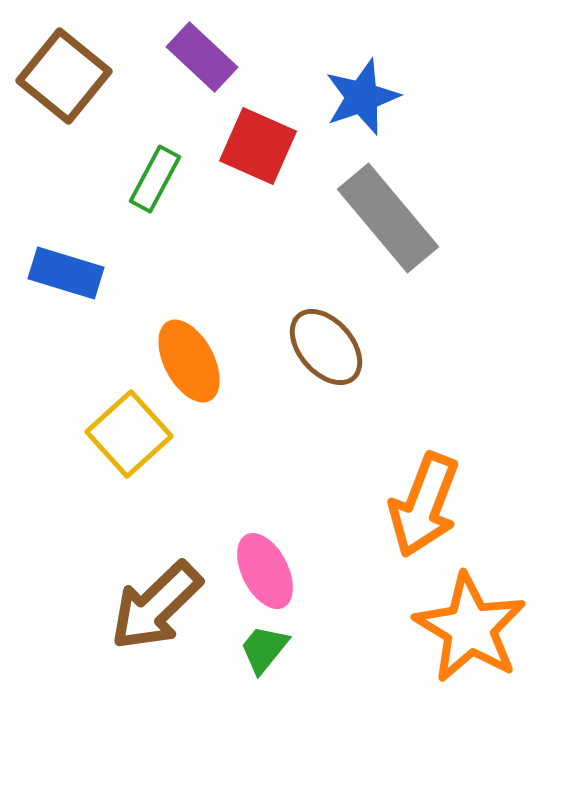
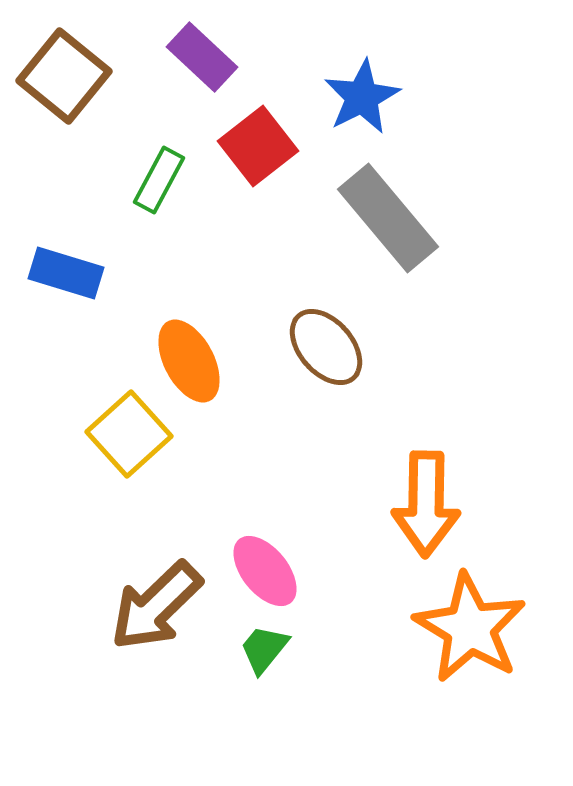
blue star: rotated 8 degrees counterclockwise
red square: rotated 28 degrees clockwise
green rectangle: moved 4 px right, 1 px down
orange arrow: moved 2 px right, 1 px up; rotated 20 degrees counterclockwise
pink ellipse: rotated 12 degrees counterclockwise
